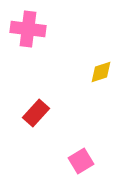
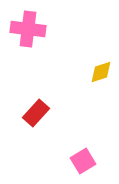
pink square: moved 2 px right
